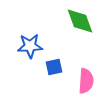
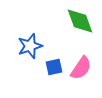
blue star: rotated 15 degrees counterclockwise
pink semicircle: moved 5 px left, 13 px up; rotated 30 degrees clockwise
